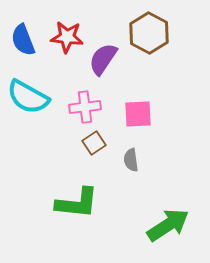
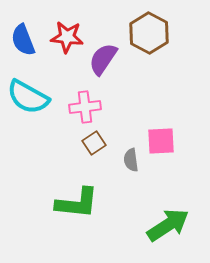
pink square: moved 23 px right, 27 px down
